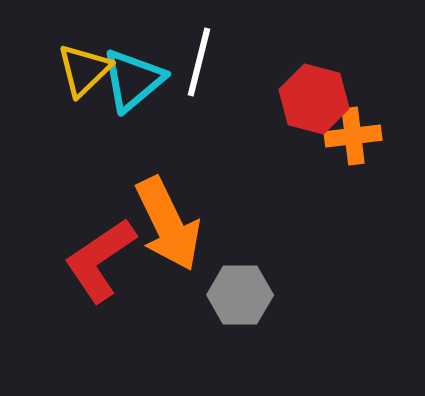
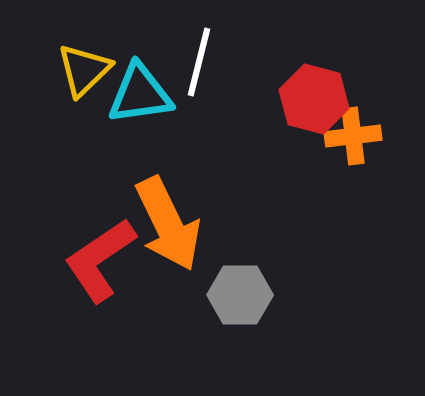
cyan triangle: moved 7 px right, 14 px down; rotated 32 degrees clockwise
